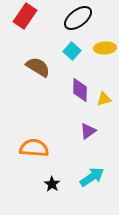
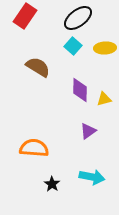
cyan square: moved 1 px right, 5 px up
cyan arrow: rotated 45 degrees clockwise
